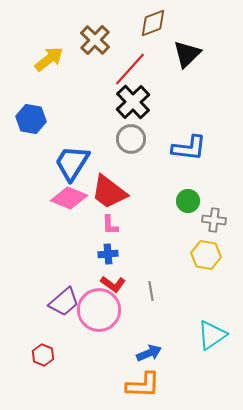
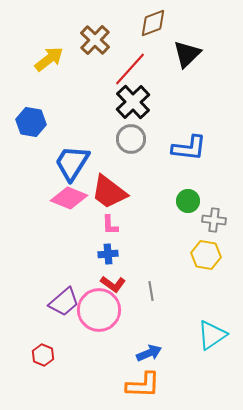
blue hexagon: moved 3 px down
